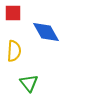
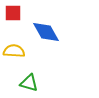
yellow semicircle: rotated 90 degrees counterclockwise
green triangle: rotated 36 degrees counterclockwise
